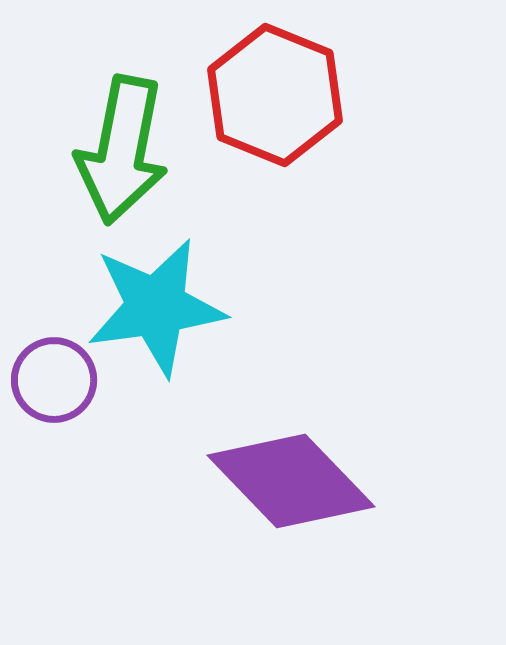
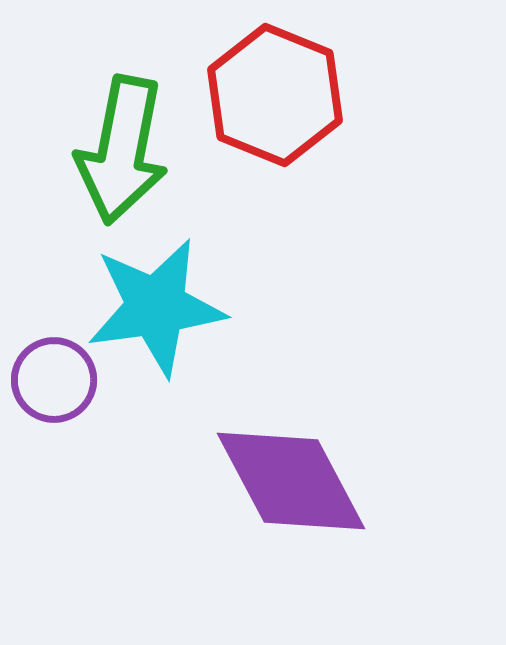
purple diamond: rotated 16 degrees clockwise
